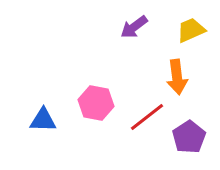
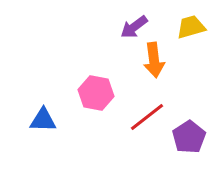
yellow trapezoid: moved 3 px up; rotated 8 degrees clockwise
orange arrow: moved 23 px left, 17 px up
pink hexagon: moved 10 px up
